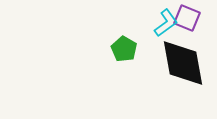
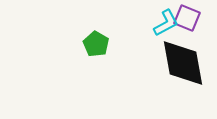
cyan L-shape: rotated 8 degrees clockwise
green pentagon: moved 28 px left, 5 px up
